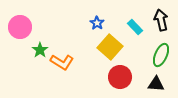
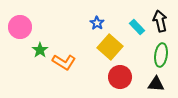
black arrow: moved 1 px left, 1 px down
cyan rectangle: moved 2 px right
green ellipse: rotated 15 degrees counterclockwise
orange L-shape: moved 2 px right
